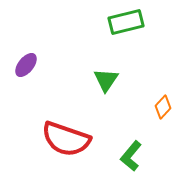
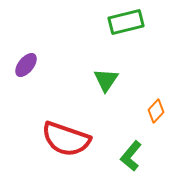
orange diamond: moved 7 px left, 4 px down
